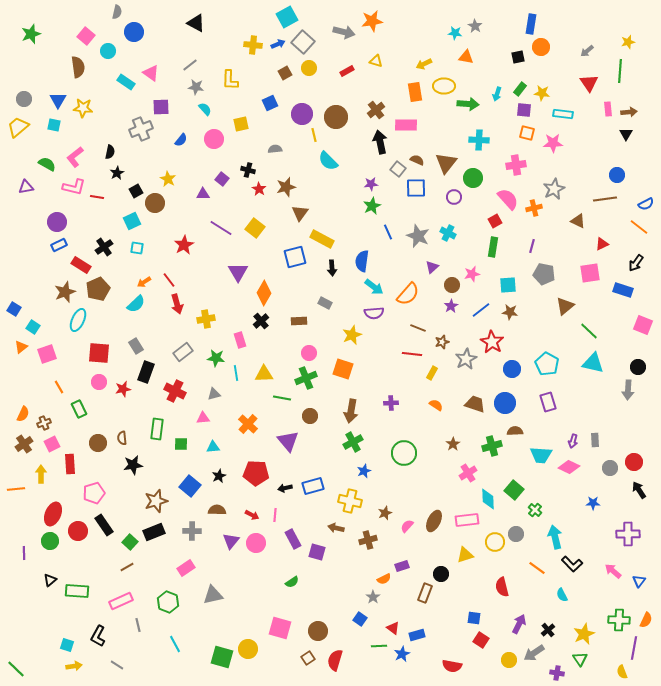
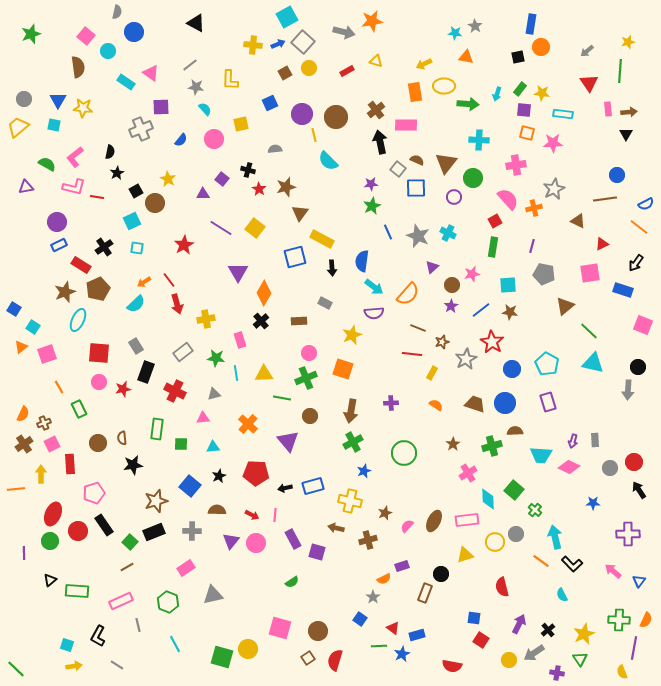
orange line at (537, 568): moved 4 px right, 7 px up
